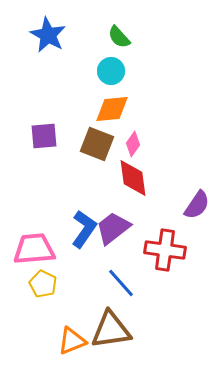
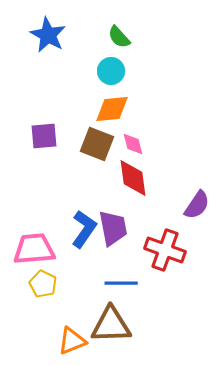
pink diamond: rotated 50 degrees counterclockwise
purple trapezoid: rotated 117 degrees clockwise
red cross: rotated 12 degrees clockwise
blue line: rotated 48 degrees counterclockwise
brown triangle: moved 5 px up; rotated 6 degrees clockwise
